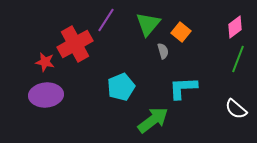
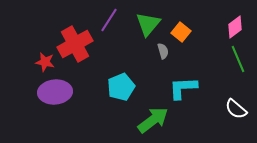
purple line: moved 3 px right
green line: rotated 44 degrees counterclockwise
purple ellipse: moved 9 px right, 3 px up
